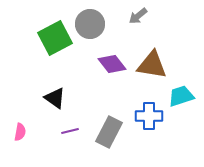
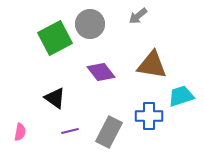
purple diamond: moved 11 px left, 8 px down
